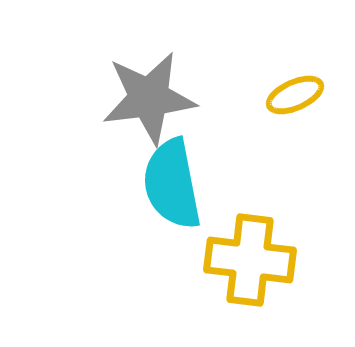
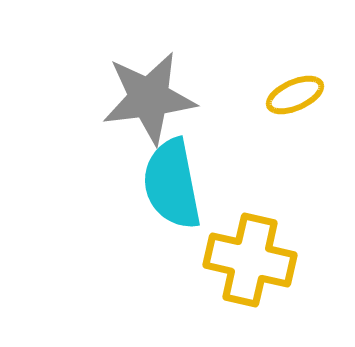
yellow cross: rotated 6 degrees clockwise
